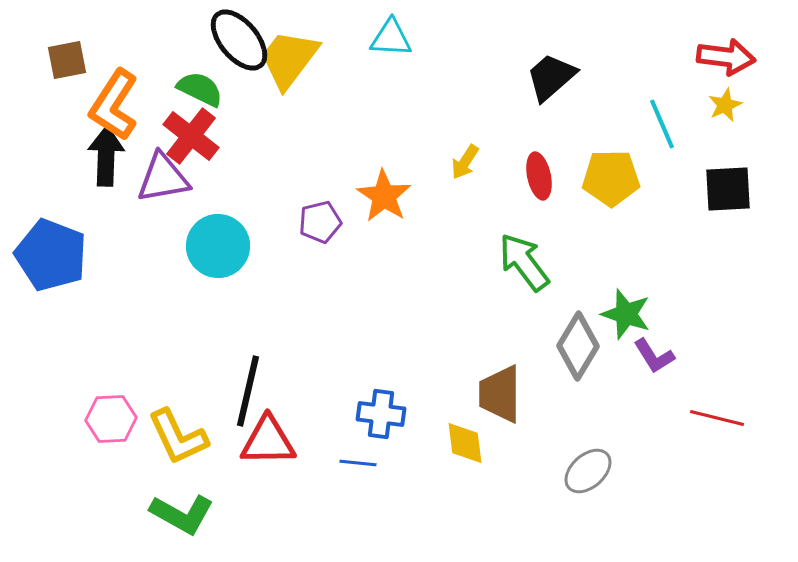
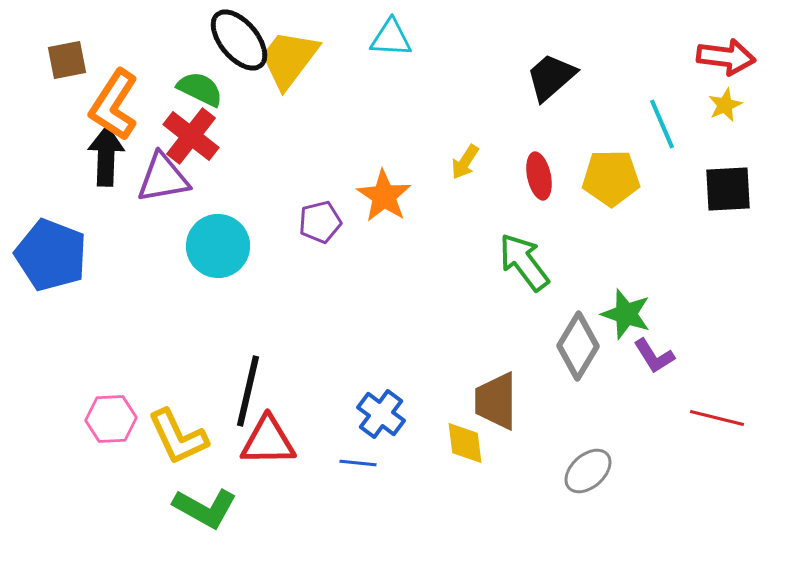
brown trapezoid: moved 4 px left, 7 px down
blue cross: rotated 30 degrees clockwise
green L-shape: moved 23 px right, 6 px up
